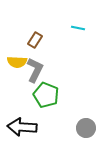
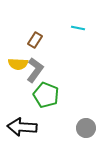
yellow semicircle: moved 1 px right, 2 px down
gray L-shape: rotated 10 degrees clockwise
